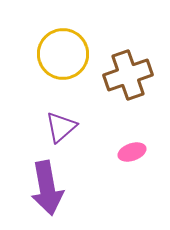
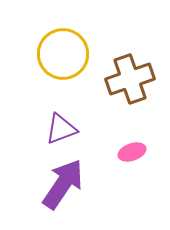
brown cross: moved 2 px right, 4 px down
purple triangle: moved 2 px down; rotated 20 degrees clockwise
purple arrow: moved 16 px right, 4 px up; rotated 136 degrees counterclockwise
